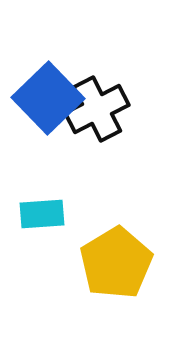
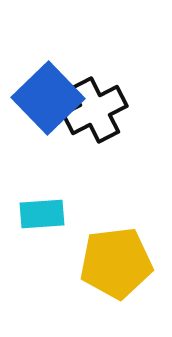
black cross: moved 2 px left, 1 px down
yellow pentagon: rotated 24 degrees clockwise
